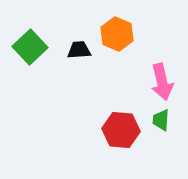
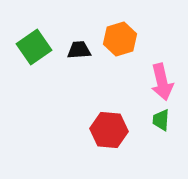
orange hexagon: moved 3 px right, 5 px down; rotated 20 degrees clockwise
green square: moved 4 px right; rotated 8 degrees clockwise
red hexagon: moved 12 px left
